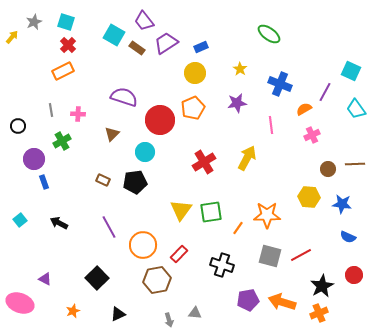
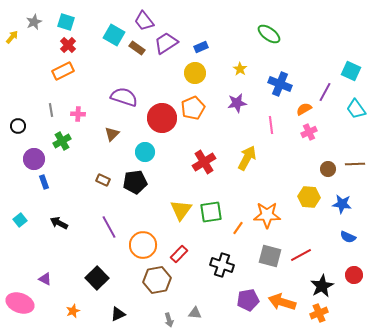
red circle at (160, 120): moved 2 px right, 2 px up
pink cross at (312, 135): moved 3 px left, 3 px up
